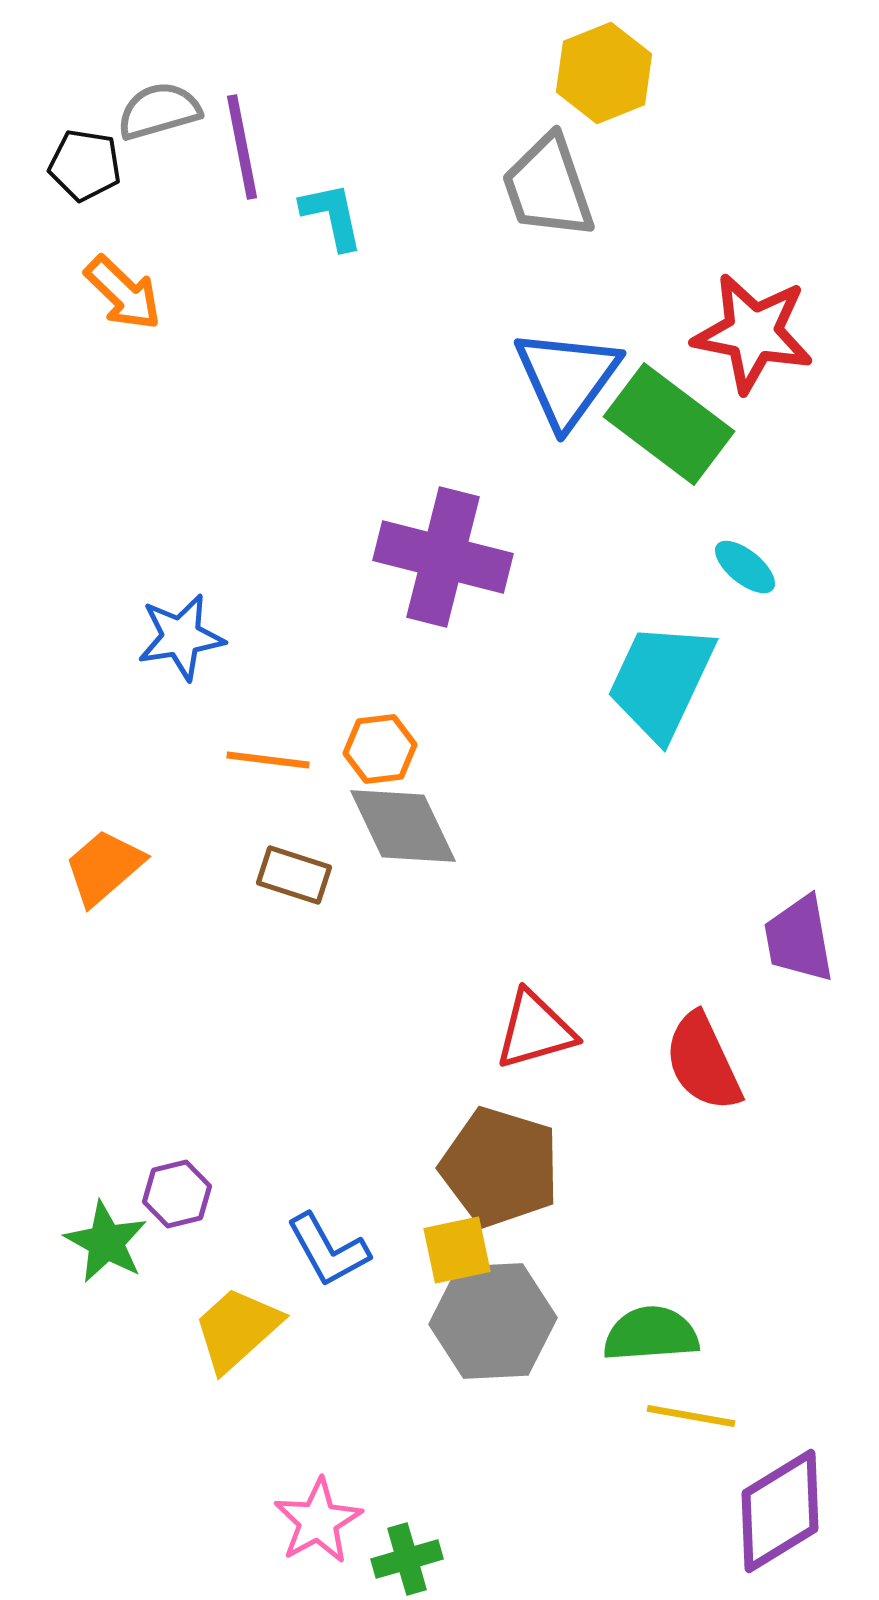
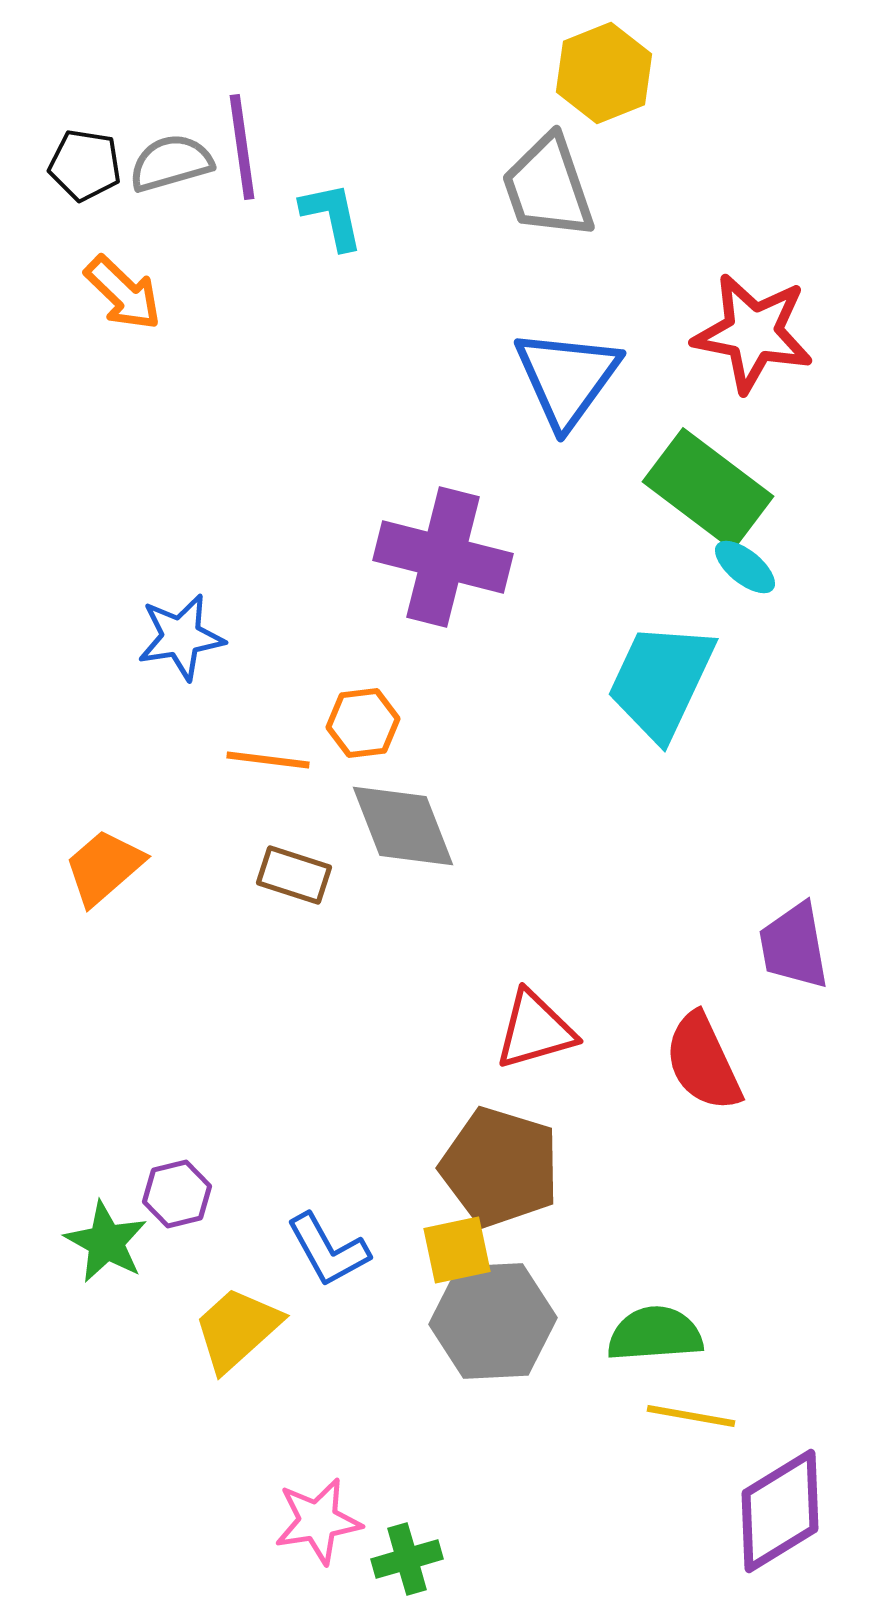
gray semicircle: moved 12 px right, 52 px down
purple line: rotated 3 degrees clockwise
green rectangle: moved 39 px right, 65 px down
orange hexagon: moved 17 px left, 26 px up
gray diamond: rotated 4 degrees clockwise
purple trapezoid: moved 5 px left, 7 px down
green semicircle: moved 4 px right
pink star: rotated 20 degrees clockwise
